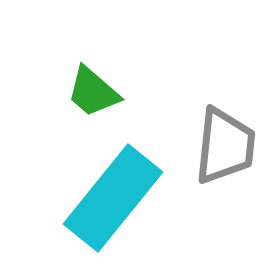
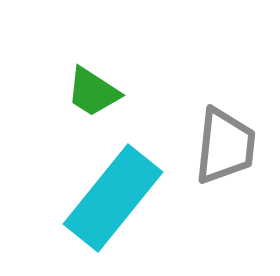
green trapezoid: rotated 8 degrees counterclockwise
